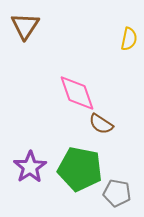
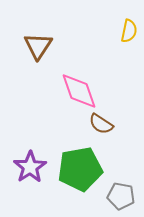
brown triangle: moved 13 px right, 20 px down
yellow semicircle: moved 8 px up
pink diamond: moved 2 px right, 2 px up
green pentagon: rotated 21 degrees counterclockwise
gray pentagon: moved 4 px right, 3 px down
